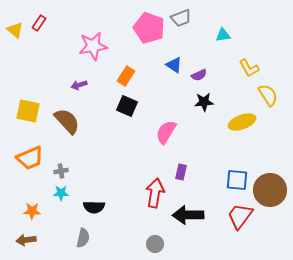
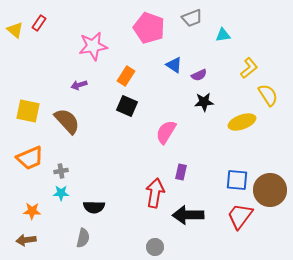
gray trapezoid: moved 11 px right
yellow L-shape: rotated 100 degrees counterclockwise
gray circle: moved 3 px down
